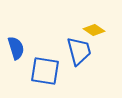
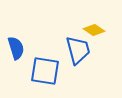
blue trapezoid: moved 1 px left, 1 px up
